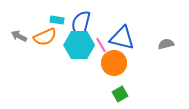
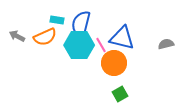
gray arrow: moved 2 px left
